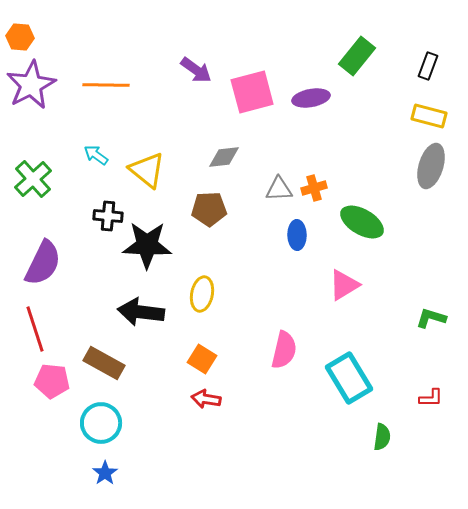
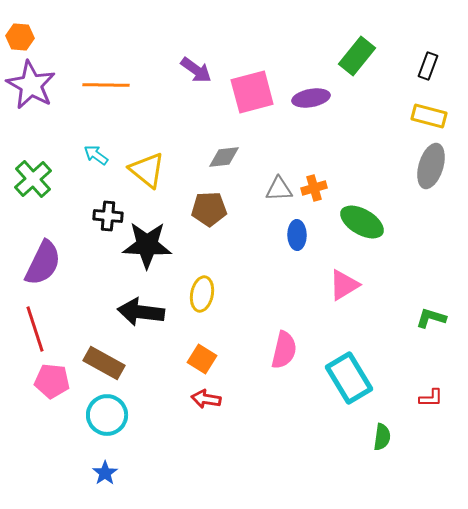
purple star: rotated 15 degrees counterclockwise
cyan circle: moved 6 px right, 8 px up
